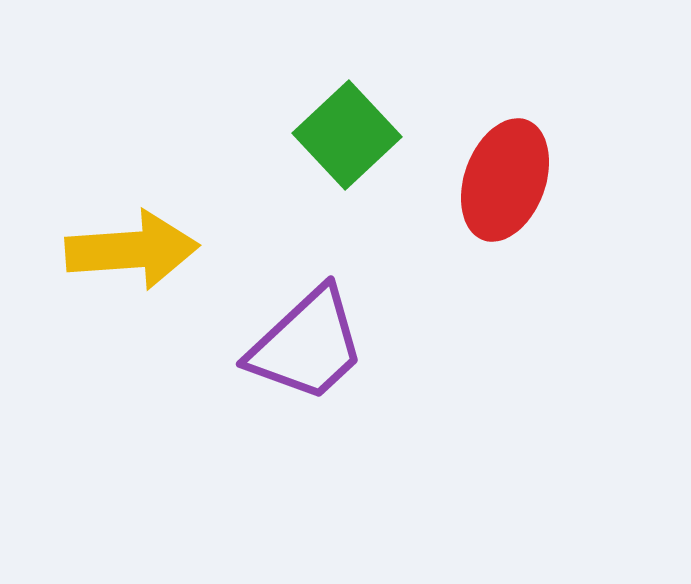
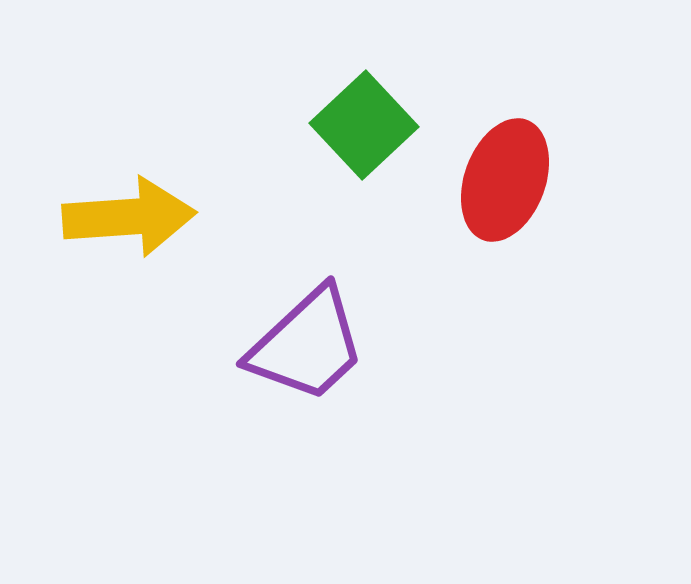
green square: moved 17 px right, 10 px up
yellow arrow: moved 3 px left, 33 px up
